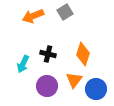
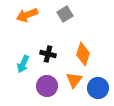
gray square: moved 2 px down
orange arrow: moved 6 px left, 1 px up
blue circle: moved 2 px right, 1 px up
